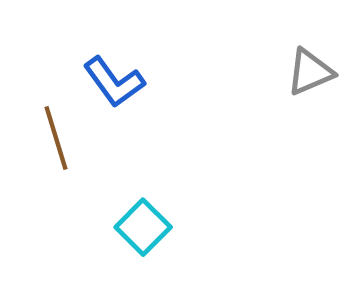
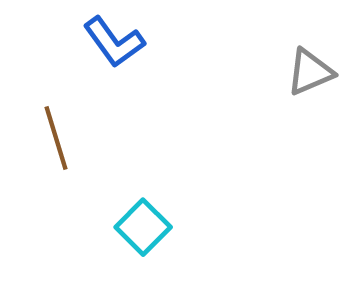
blue L-shape: moved 40 px up
